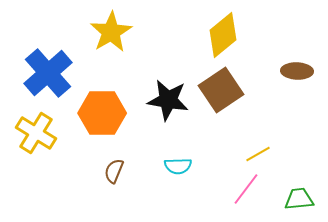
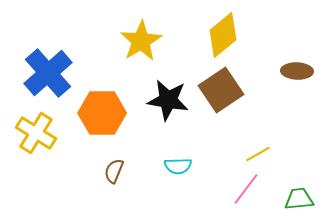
yellow star: moved 30 px right, 9 px down
